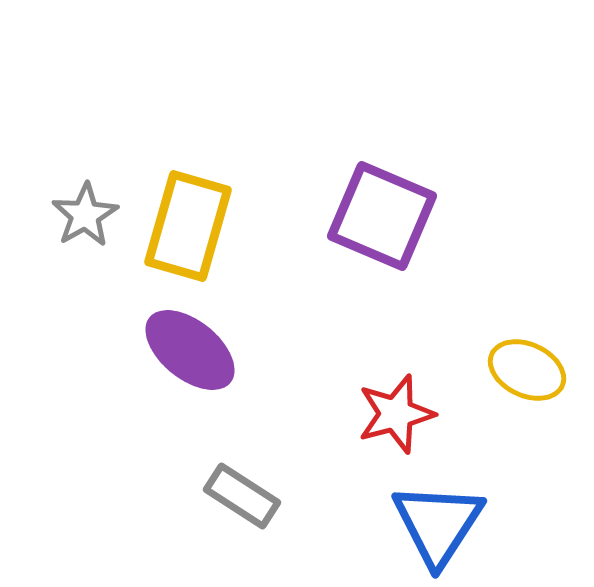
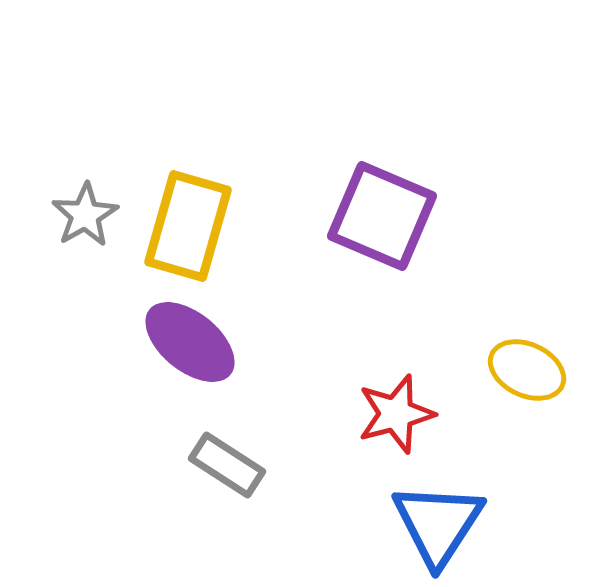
purple ellipse: moved 8 px up
gray rectangle: moved 15 px left, 31 px up
